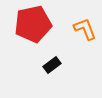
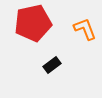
red pentagon: moved 1 px up
